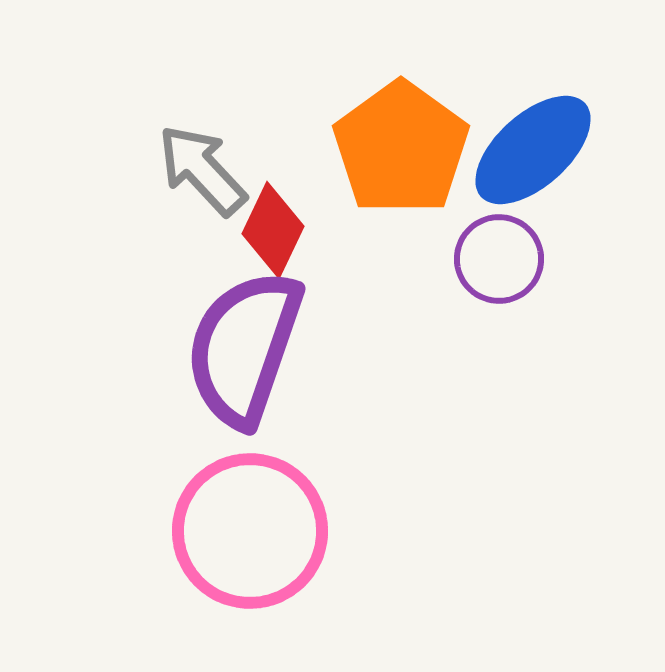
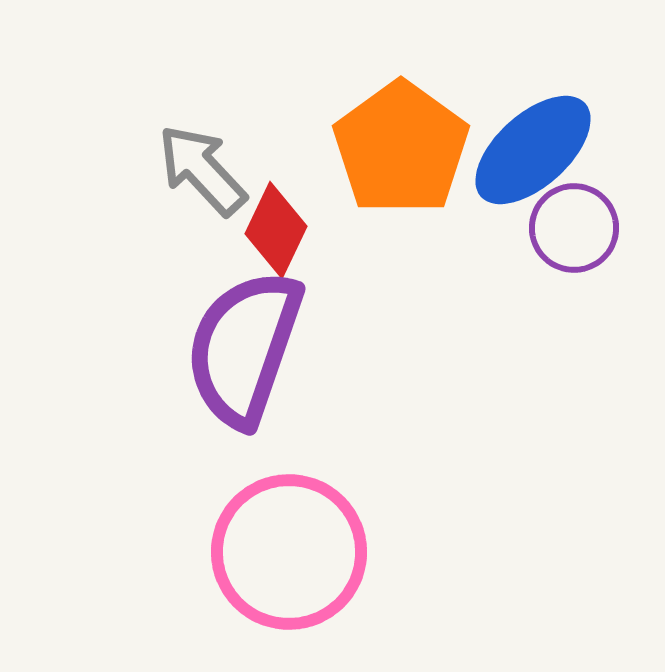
red diamond: moved 3 px right
purple circle: moved 75 px right, 31 px up
pink circle: moved 39 px right, 21 px down
